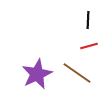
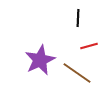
black line: moved 10 px left, 2 px up
purple star: moved 3 px right, 14 px up
